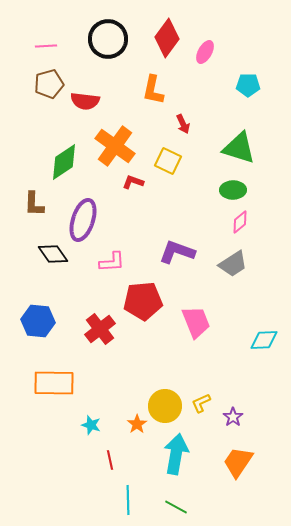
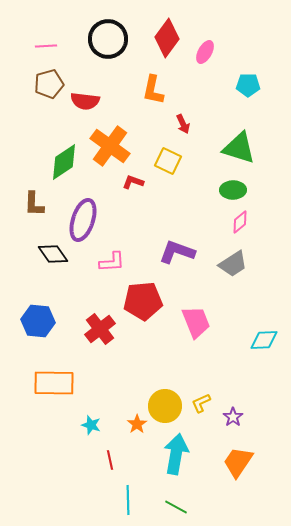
orange cross: moved 5 px left
